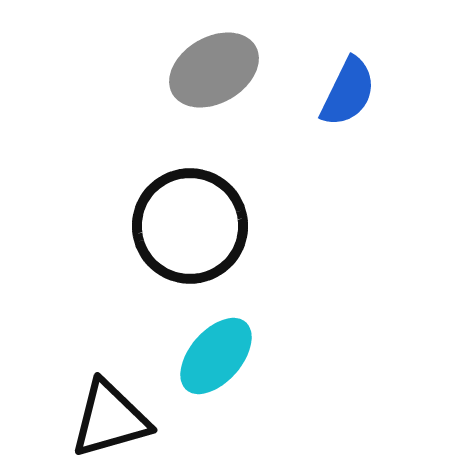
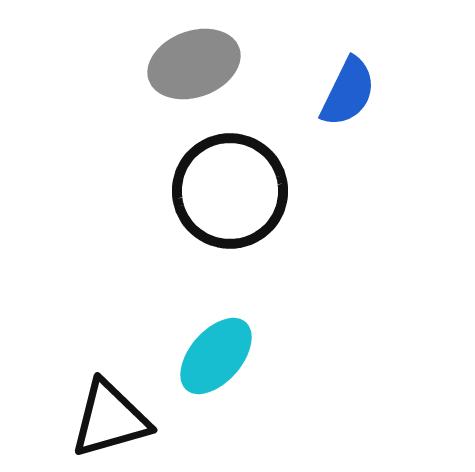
gray ellipse: moved 20 px left, 6 px up; rotated 10 degrees clockwise
black circle: moved 40 px right, 35 px up
